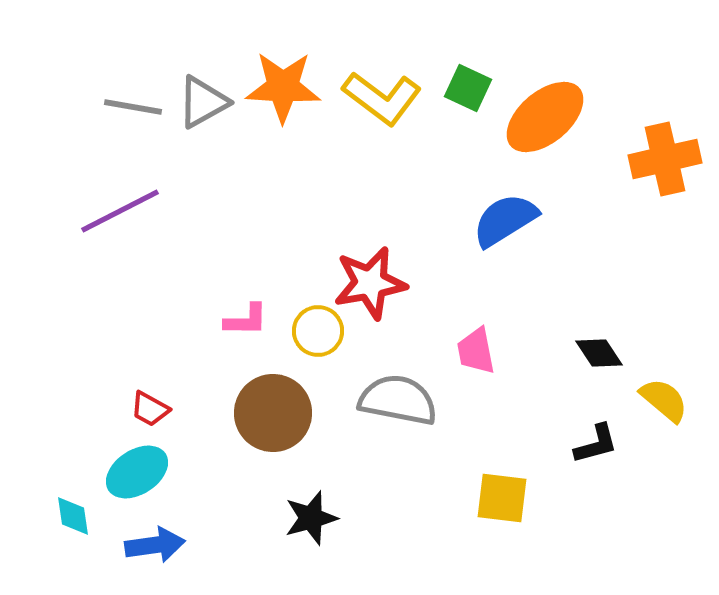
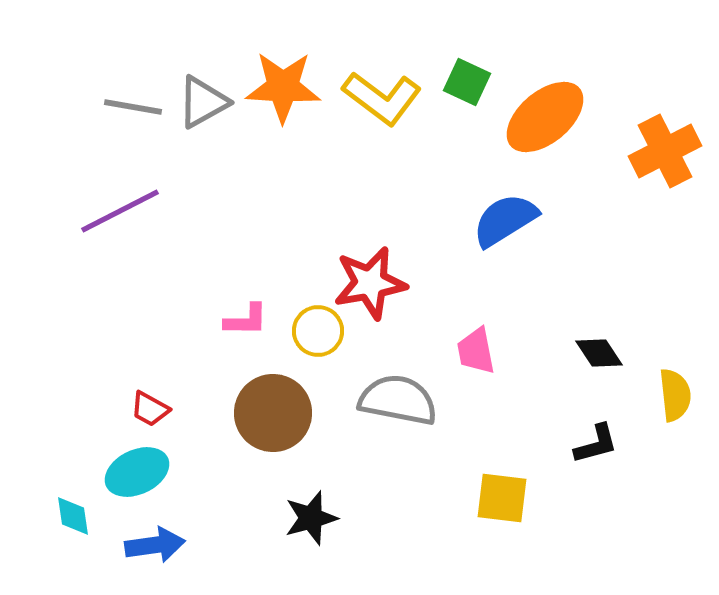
green square: moved 1 px left, 6 px up
orange cross: moved 8 px up; rotated 14 degrees counterclockwise
yellow semicircle: moved 11 px right, 5 px up; rotated 44 degrees clockwise
cyan ellipse: rotated 8 degrees clockwise
